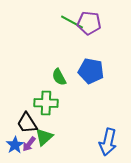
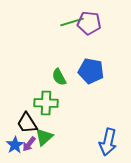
green line: rotated 45 degrees counterclockwise
